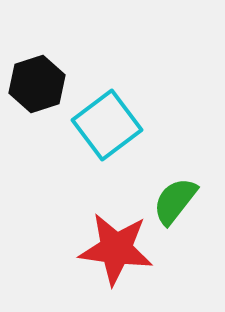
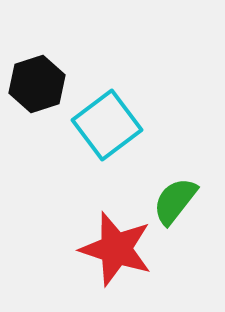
red star: rotated 10 degrees clockwise
